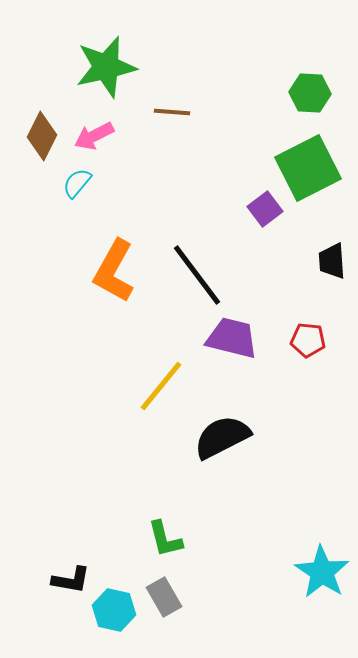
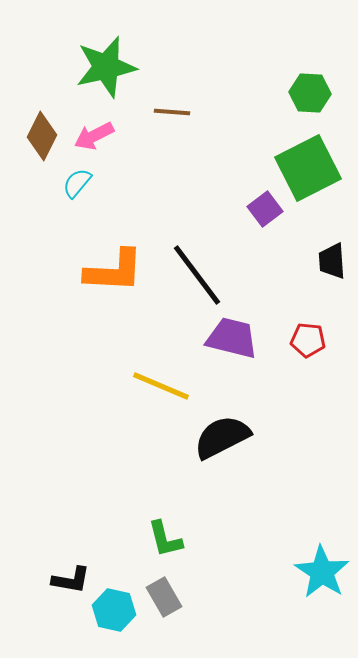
orange L-shape: rotated 116 degrees counterclockwise
yellow line: rotated 74 degrees clockwise
